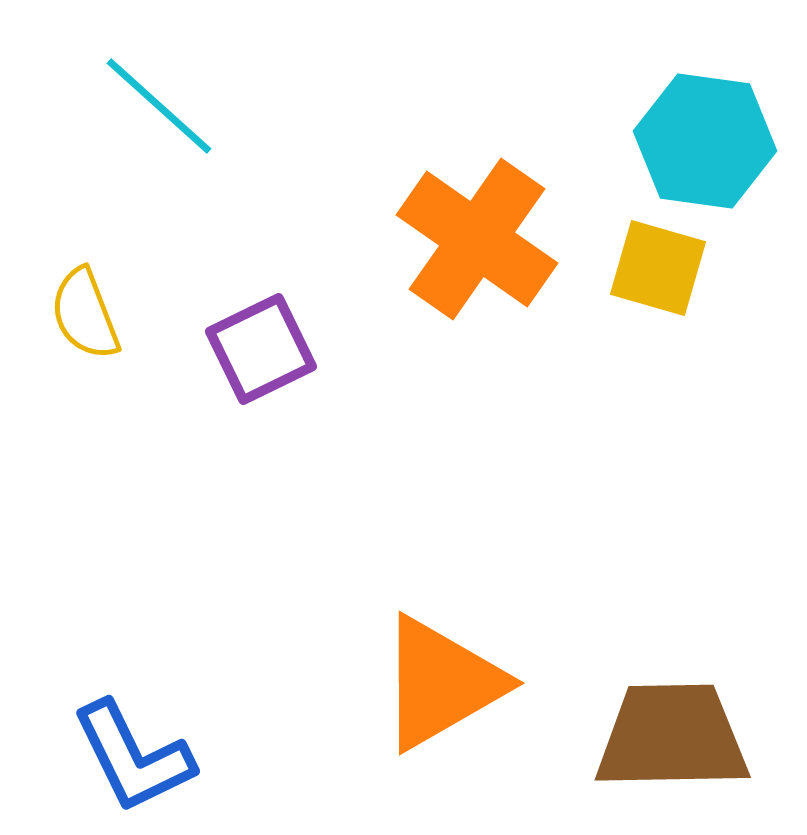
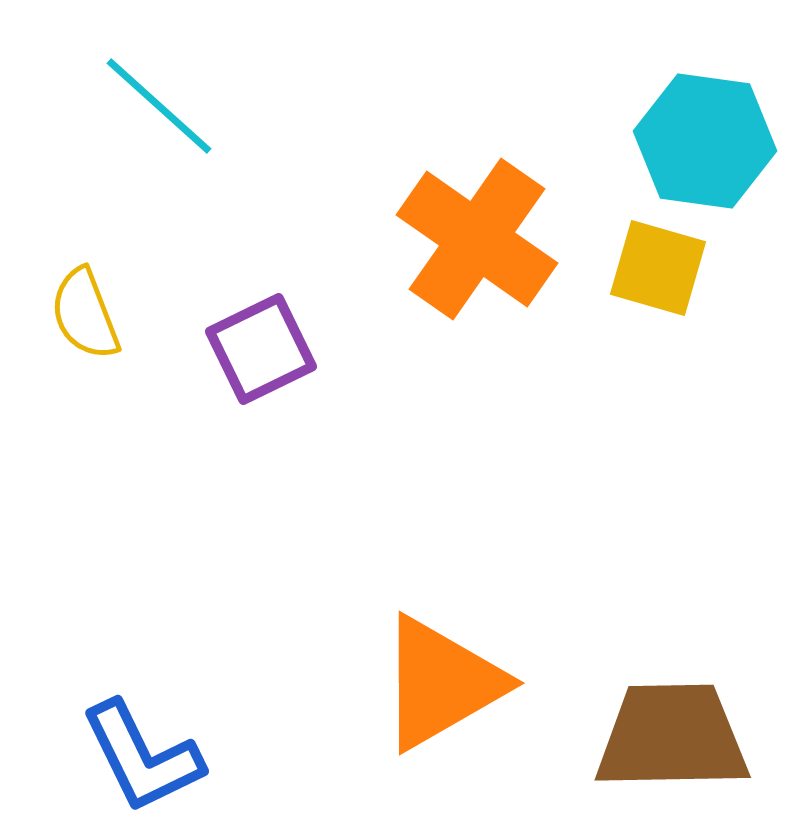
blue L-shape: moved 9 px right
